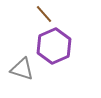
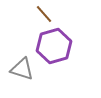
purple hexagon: rotated 8 degrees clockwise
